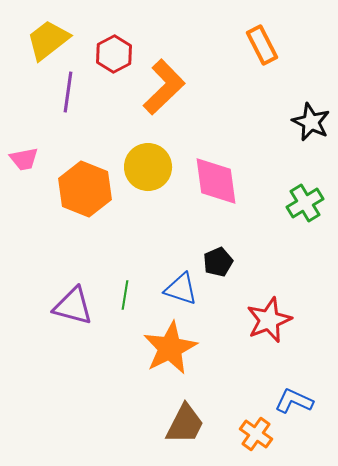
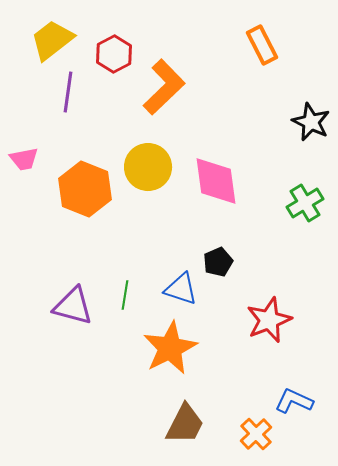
yellow trapezoid: moved 4 px right
orange cross: rotated 12 degrees clockwise
